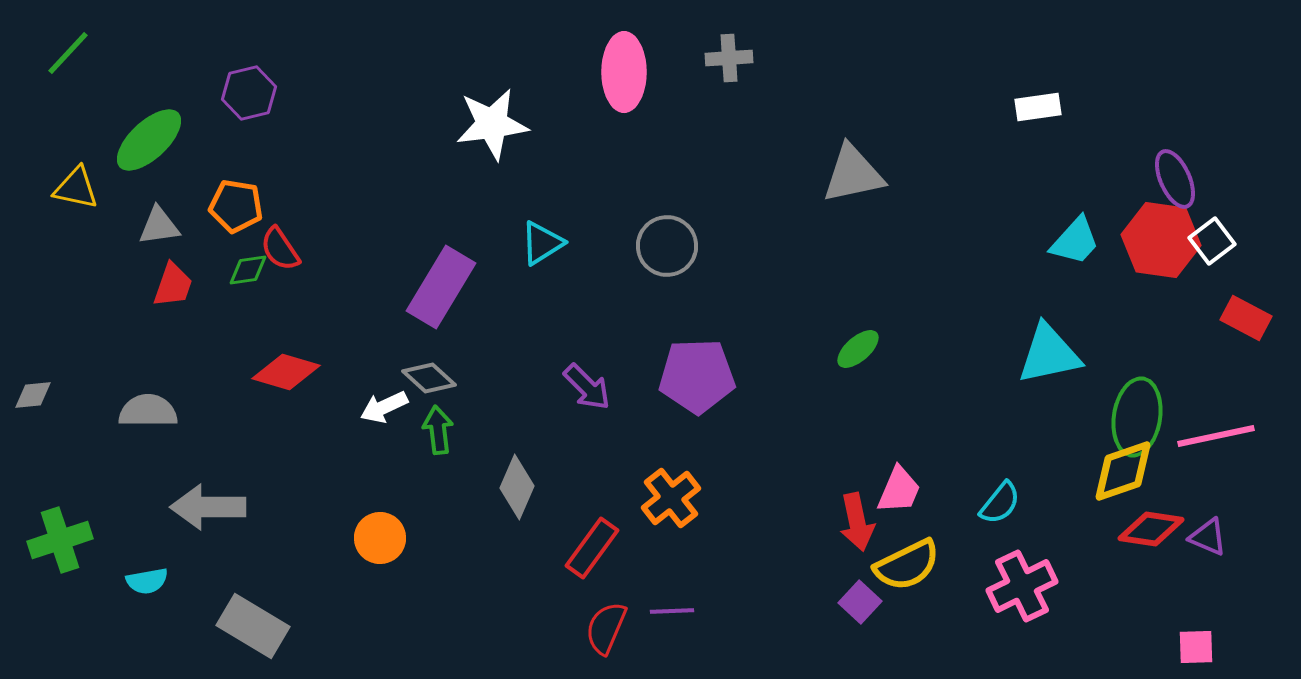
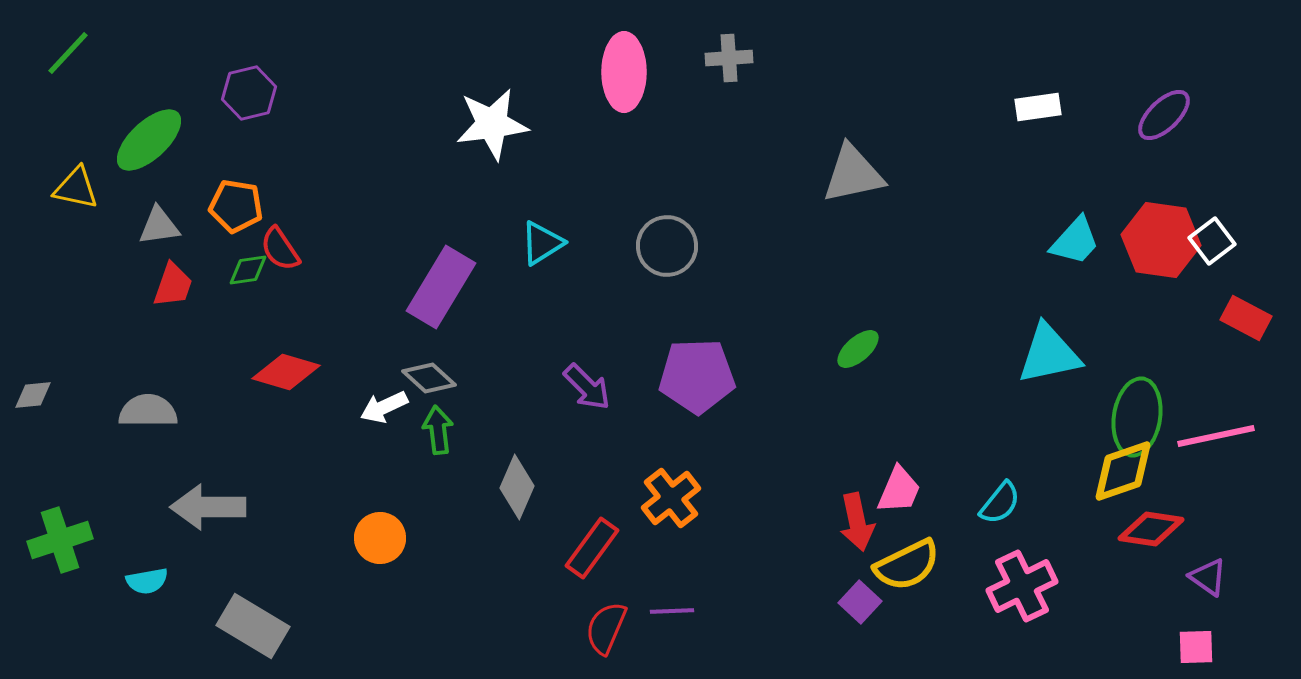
purple ellipse at (1175, 179): moved 11 px left, 64 px up; rotated 70 degrees clockwise
purple triangle at (1208, 537): moved 40 px down; rotated 12 degrees clockwise
